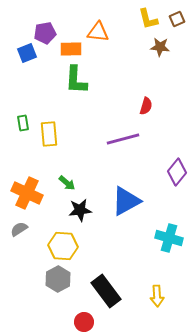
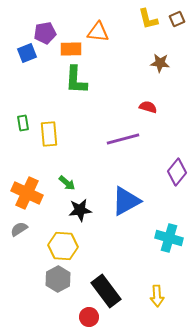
brown star: moved 16 px down
red semicircle: moved 2 px right, 1 px down; rotated 90 degrees counterclockwise
red circle: moved 5 px right, 5 px up
